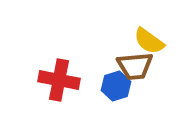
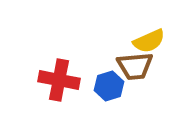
yellow semicircle: rotated 60 degrees counterclockwise
blue hexagon: moved 7 px left
